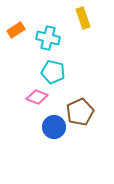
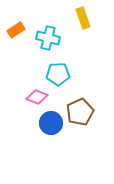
cyan pentagon: moved 5 px right, 2 px down; rotated 15 degrees counterclockwise
blue circle: moved 3 px left, 4 px up
